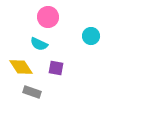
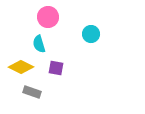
cyan circle: moved 2 px up
cyan semicircle: rotated 48 degrees clockwise
yellow diamond: rotated 30 degrees counterclockwise
